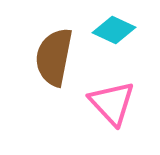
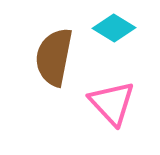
cyan diamond: moved 2 px up; rotated 6 degrees clockwise
